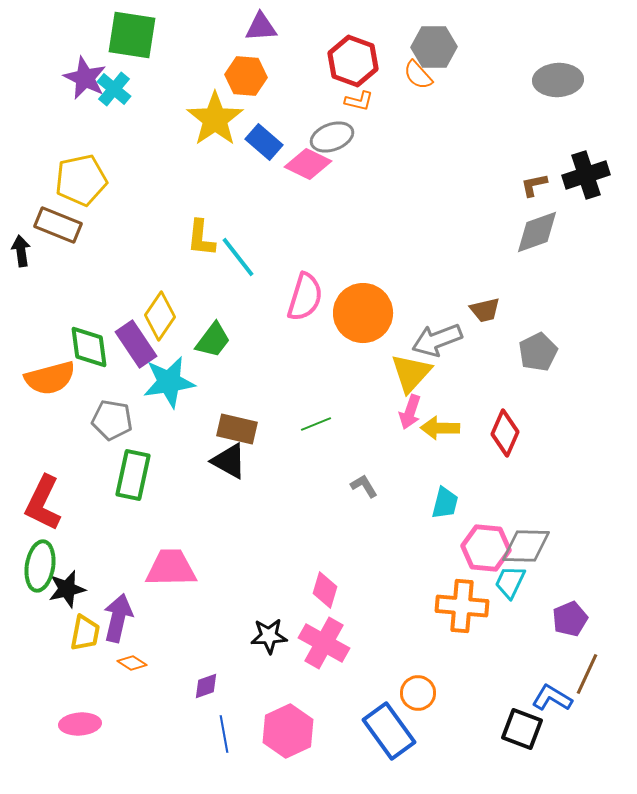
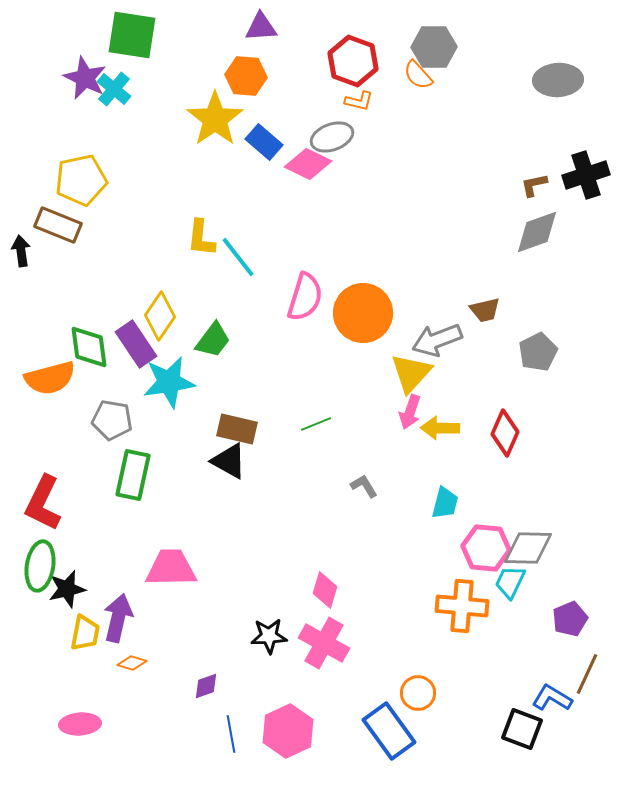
gray diamond at (526, 546): moved 2 px right, 2 px down
orange diamond at (132, 663): rotated 16 degrees counterclockwise
blue line at (224, 734): moved 7 px right
